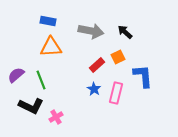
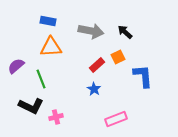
purple semicircle: moved 9 px up
green line: moved 1 px up
pink rectangle: moved 26 px down; rotated 55 degrees clockwise
pink cross: rotated 16 degrees clockwise
